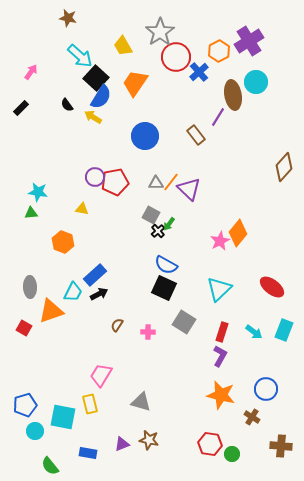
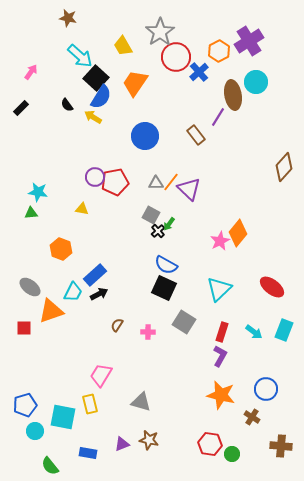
orange hexagon at (63, 242): moved 2 px left, 7 px down
gray ellipse at (30, 287): rotated 50 degrees counterclockwise
red square at (24, 328): rotated 28 degrees counterclockwise
